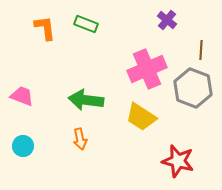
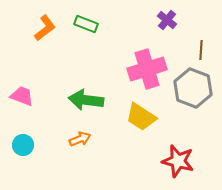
orange L-shape: rotated 60 degrees clockwise
pink cross: rotated 6 degrees clockwise
orange arrow: rotated 100 degrees counterclockwise
cyan circle: moved 1 px up
